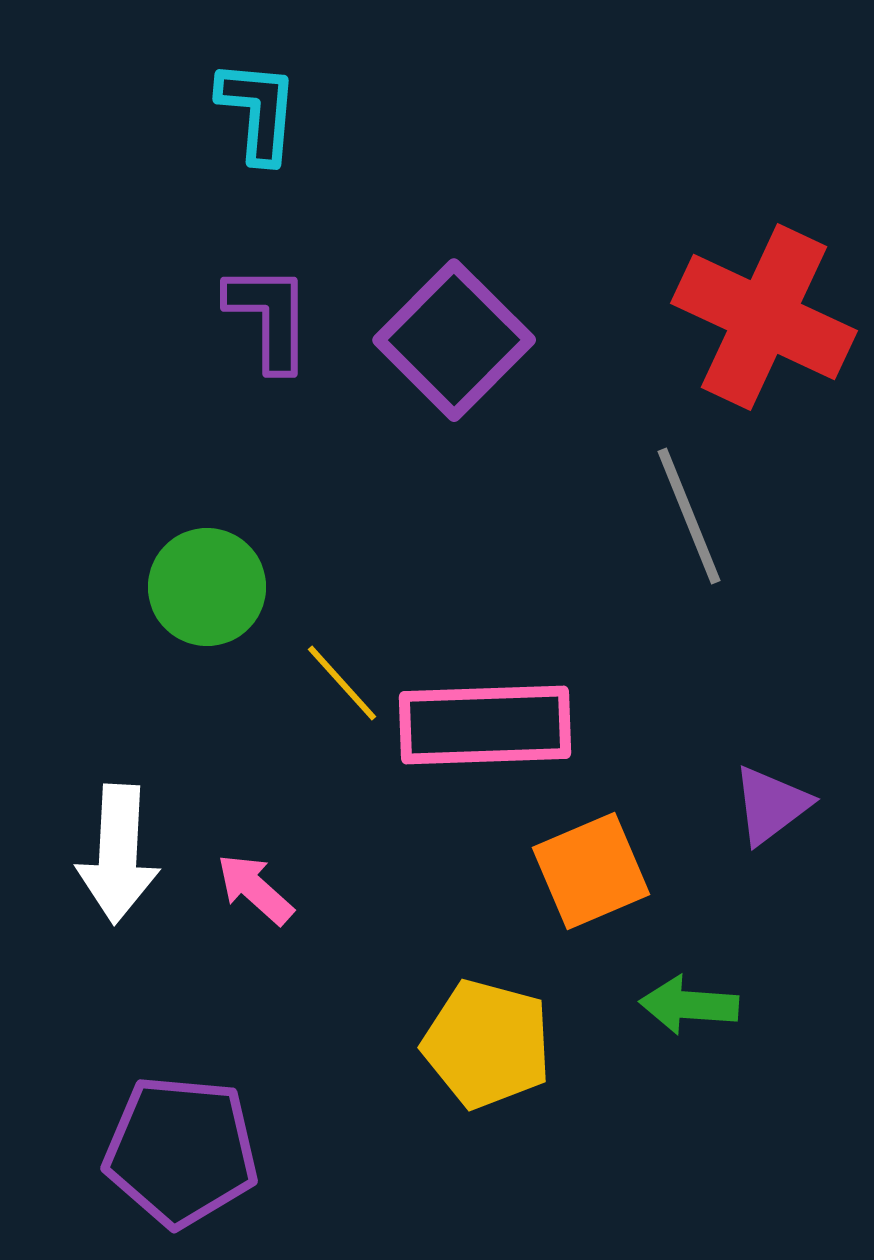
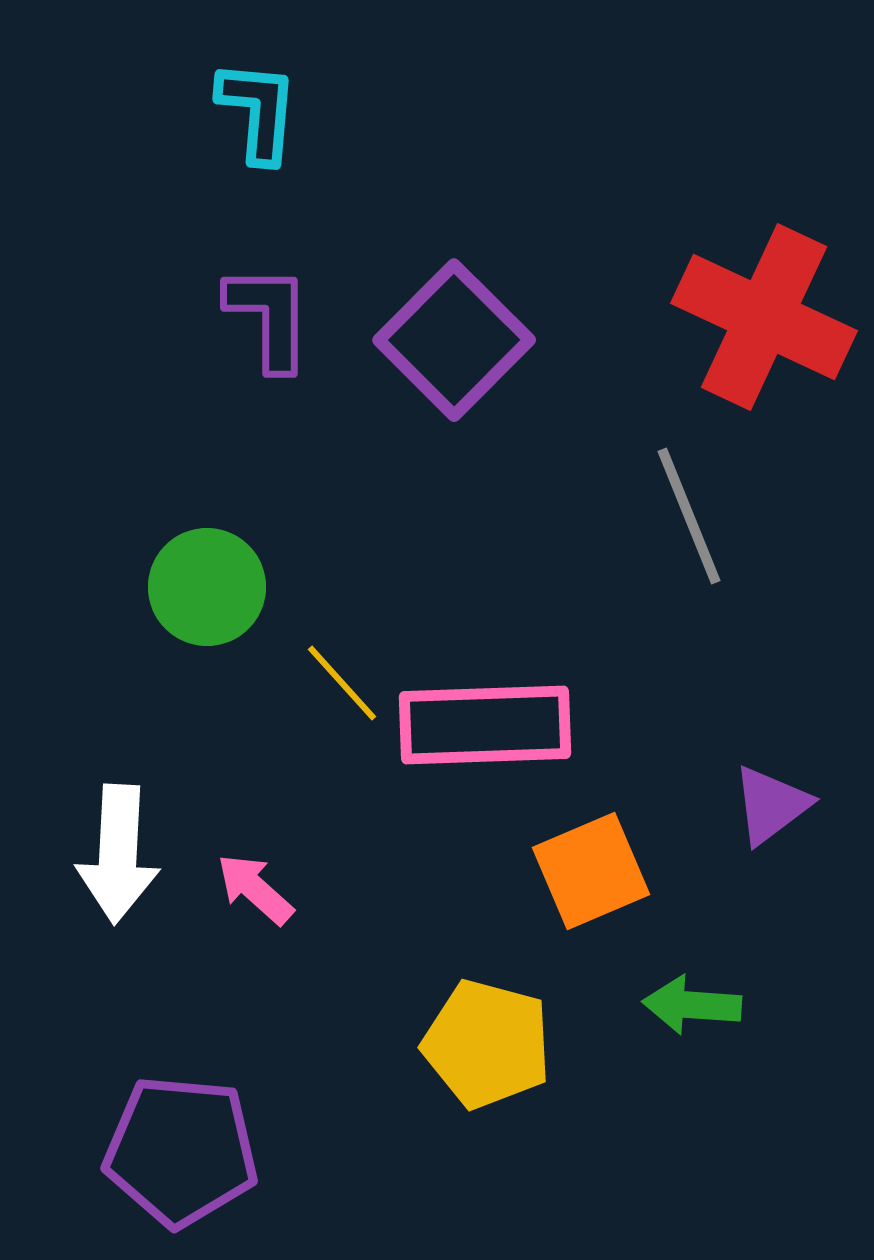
green arrow: moved 3 px right
